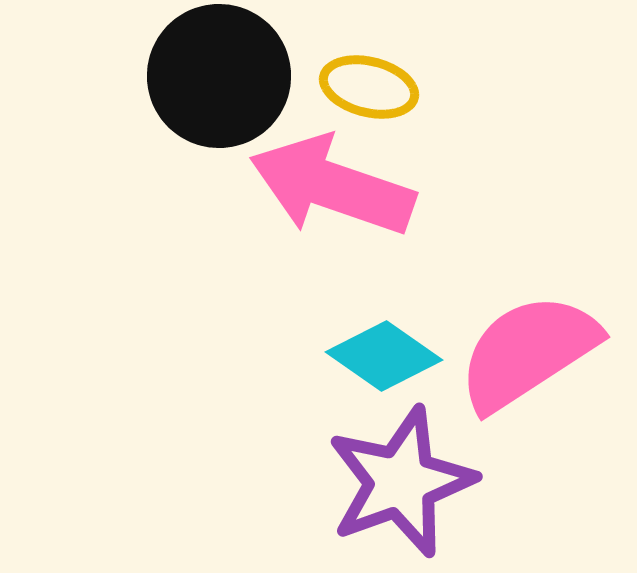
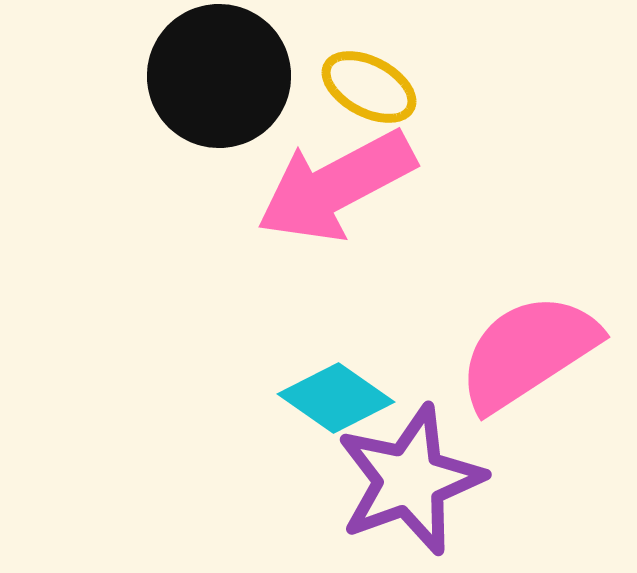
yellow ellipse: rotated 14 degrees clockwise
pink arrow: moved 4 px right; rotated 47 degrees counterclockwise
cyan diamond: moved 48 px left, 42 px down
purple star: moved 9 px right, 2 px up
